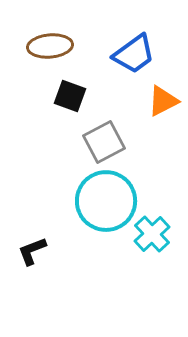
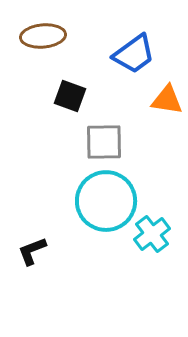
brown ellipse: moved 7 px left, 10 px up
orange triangle: moved 4 px right, 1 px up; rotated 36 degrees clockwise
gray square: rotated 27 degrees clockwise
cyan cross: rotated 6 degrees clockwise
